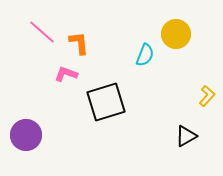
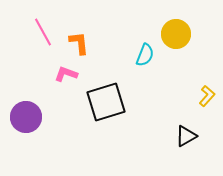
pink line: moved 1 px right; rotated 20 degrees clockwise
purple circle: moved 18 px up
